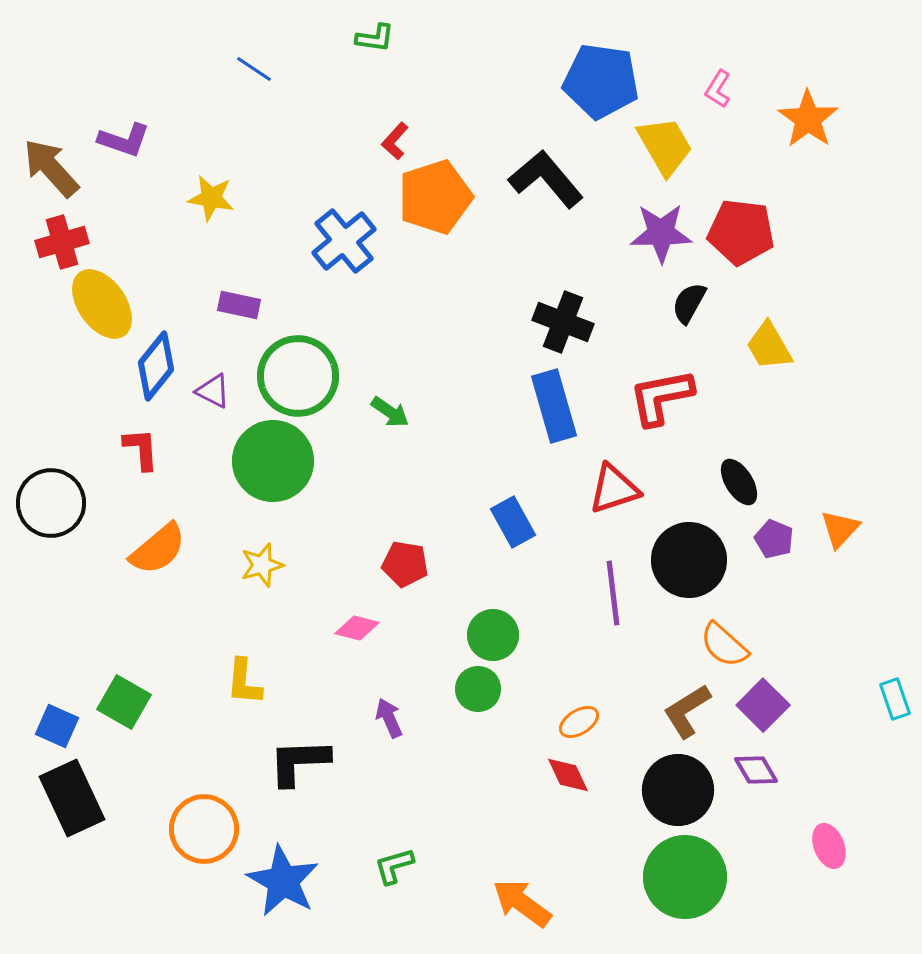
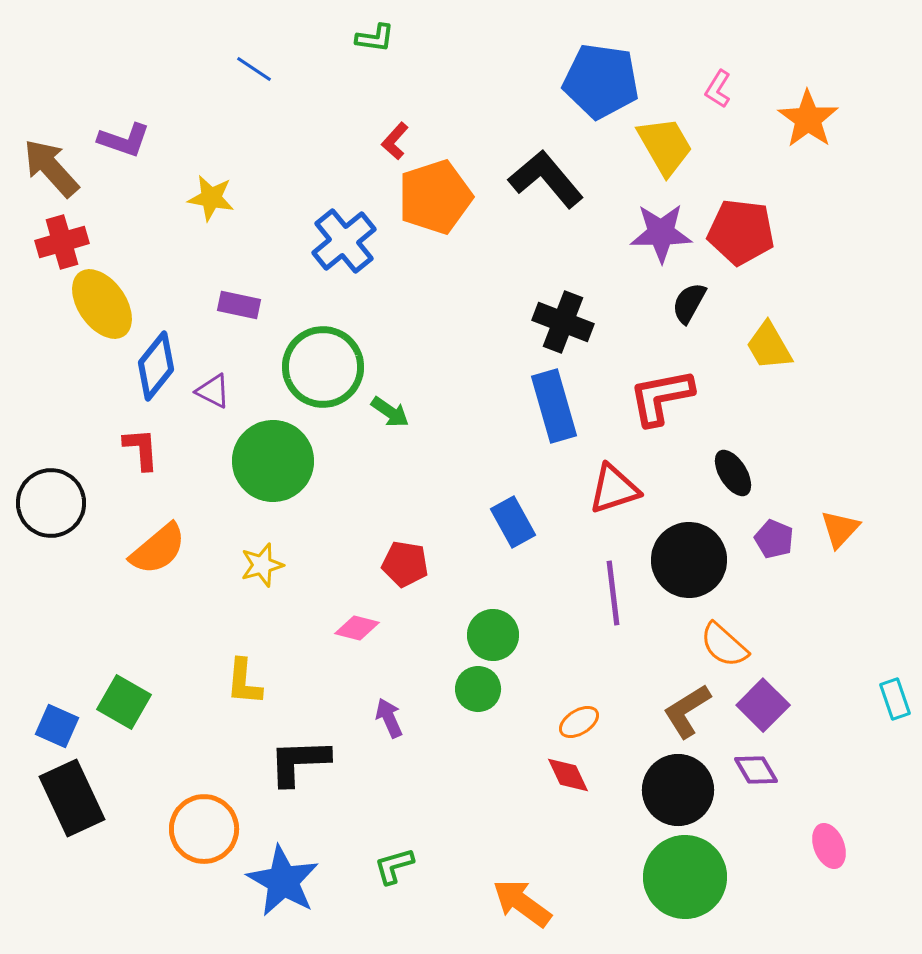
green circle at (298, 376): moved 25 px right, 9 px up
black ellipse at (739, 482): moved 6 px left, 9 px up
